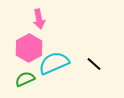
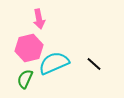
pink hexagon: rotated 16 degrees clockwise
green semicircle: rotated 42 degrees counterclockwise
